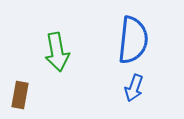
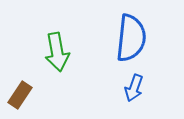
blue semicircle: moved 2 px left, 2 px up
brown rectangle: rotated 24 degrees clockwise
